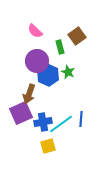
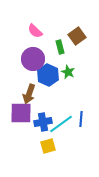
purple circle: moved 4 px left, 2 px up
purple square: rotated 25 degrees clockwise
